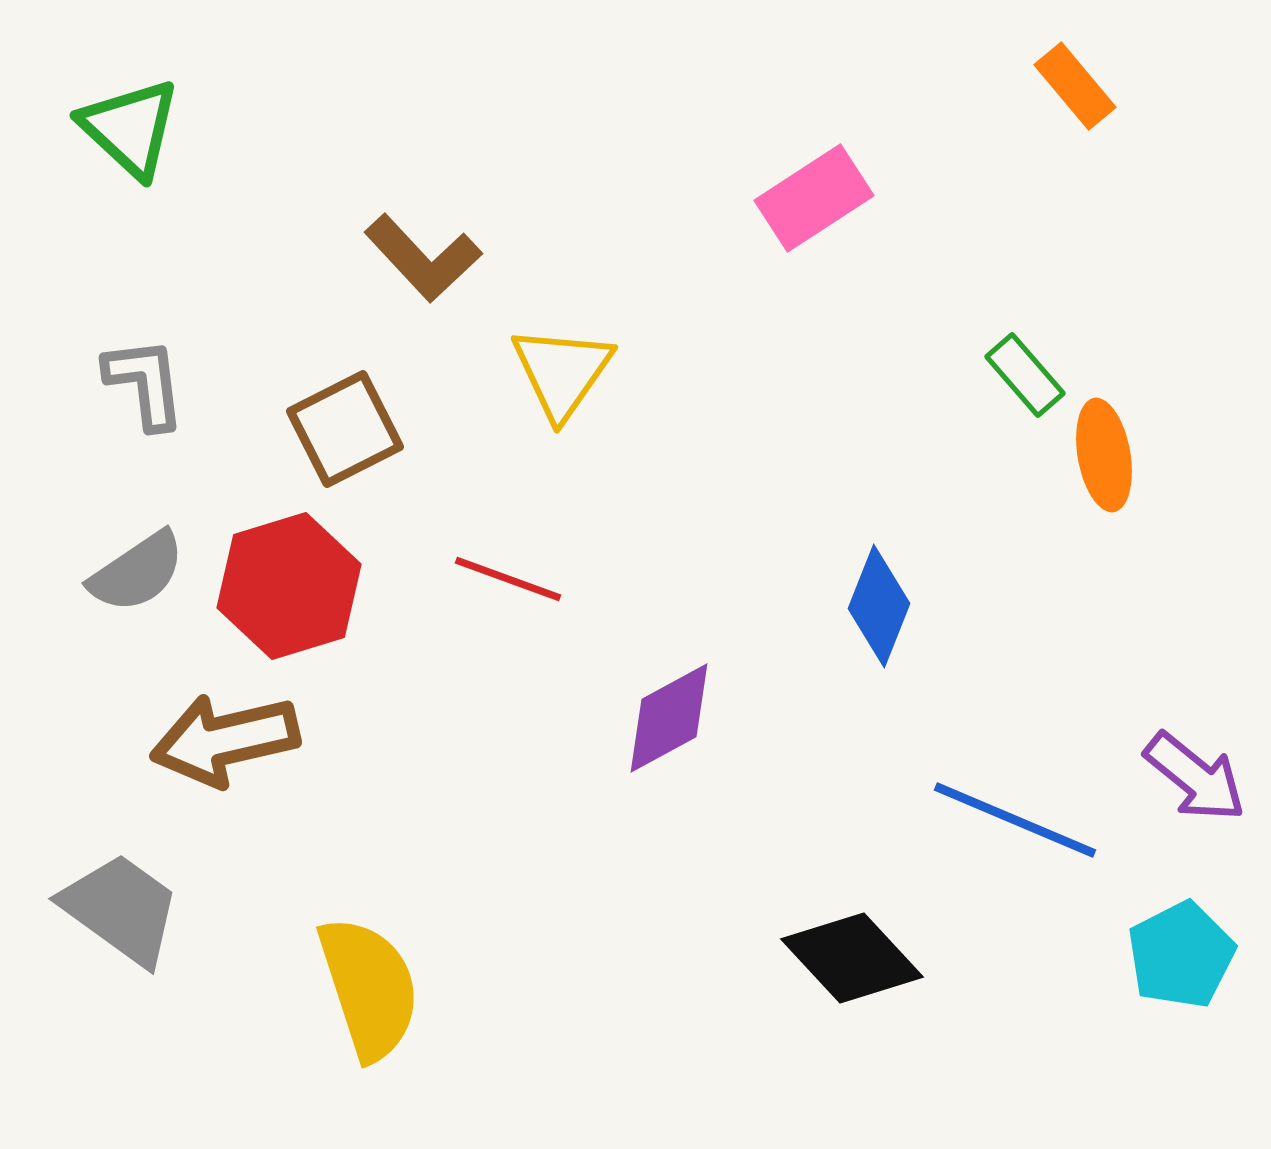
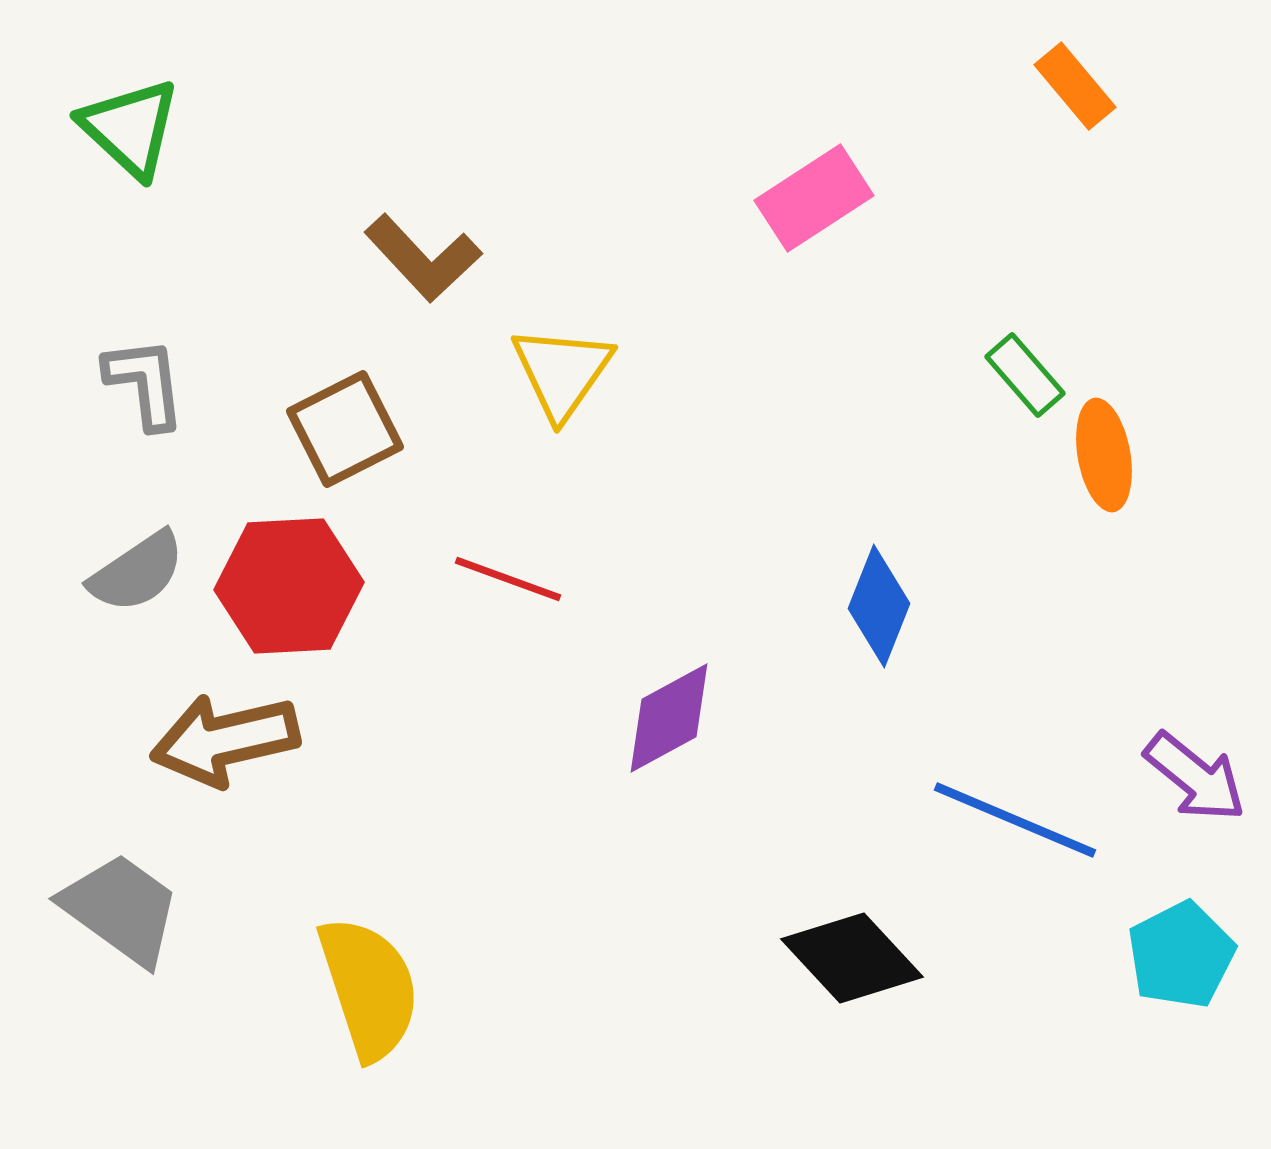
red hexagon: rotated 14 degrees clockwise
